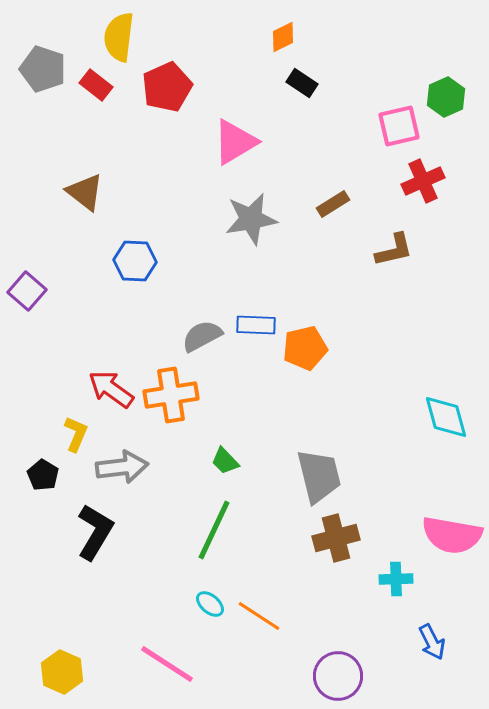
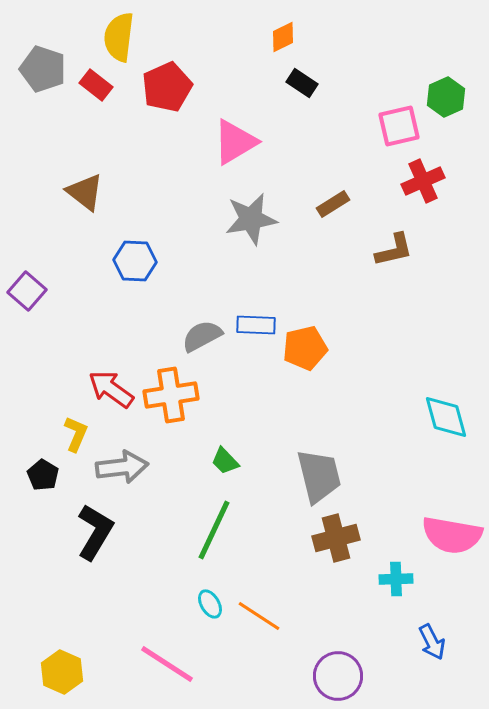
cyan ellipse: rotated 20 degrees clockwise
